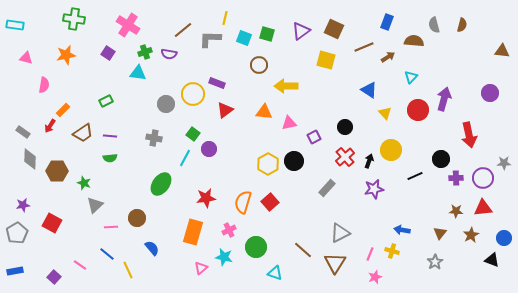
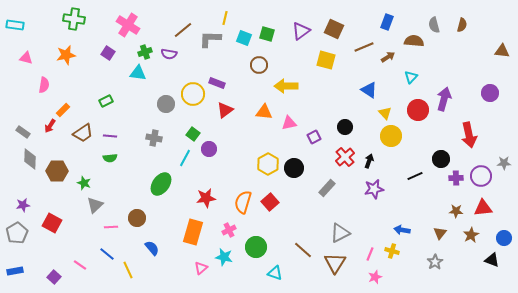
yellow circle at (391, 150): moved 14 px up
black circle at (294, 161): moved 7 px down
purple circle at (483, 178): moved 2 px left, 2 px up
